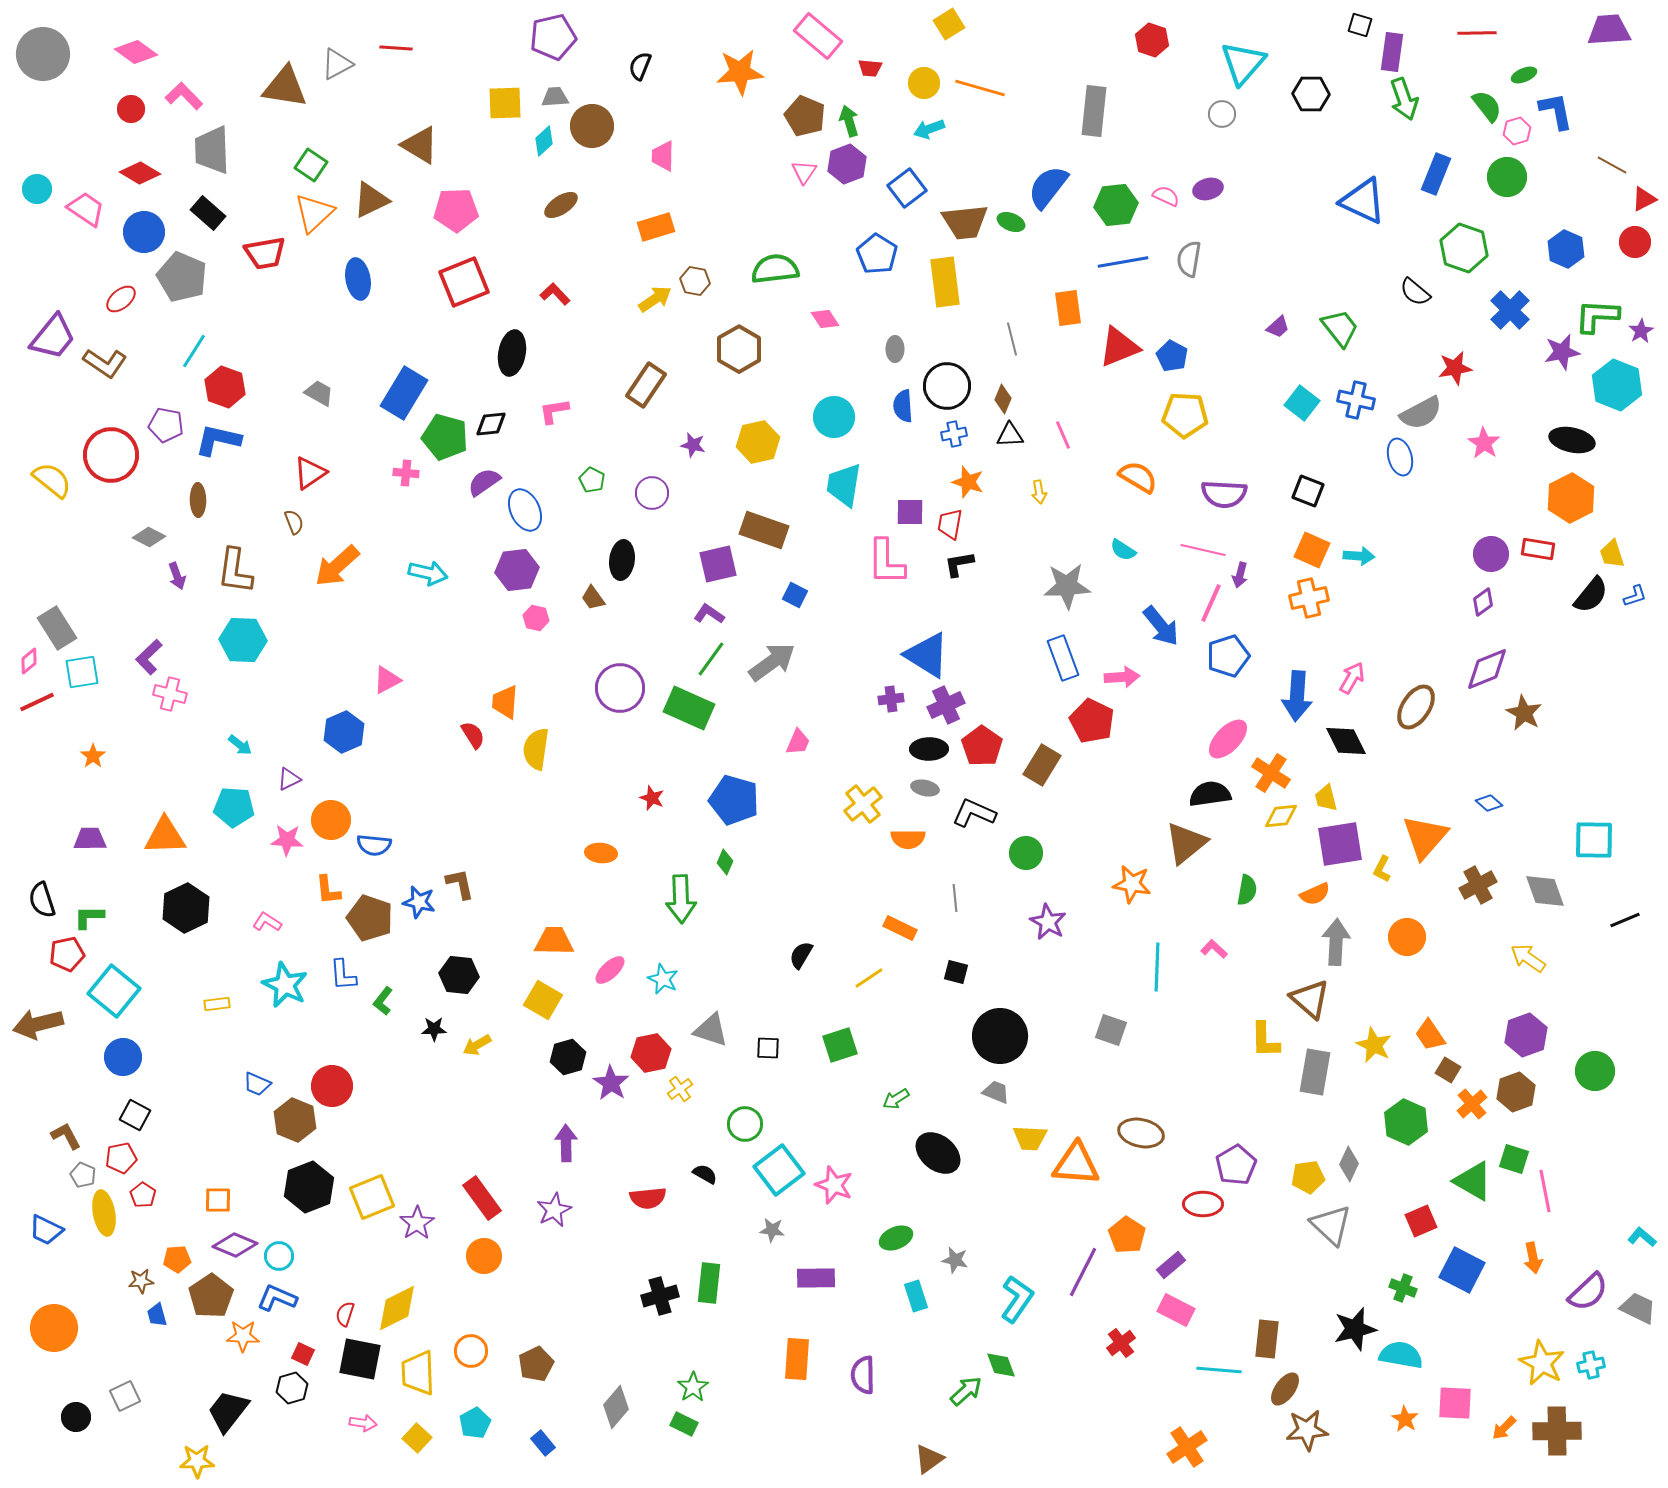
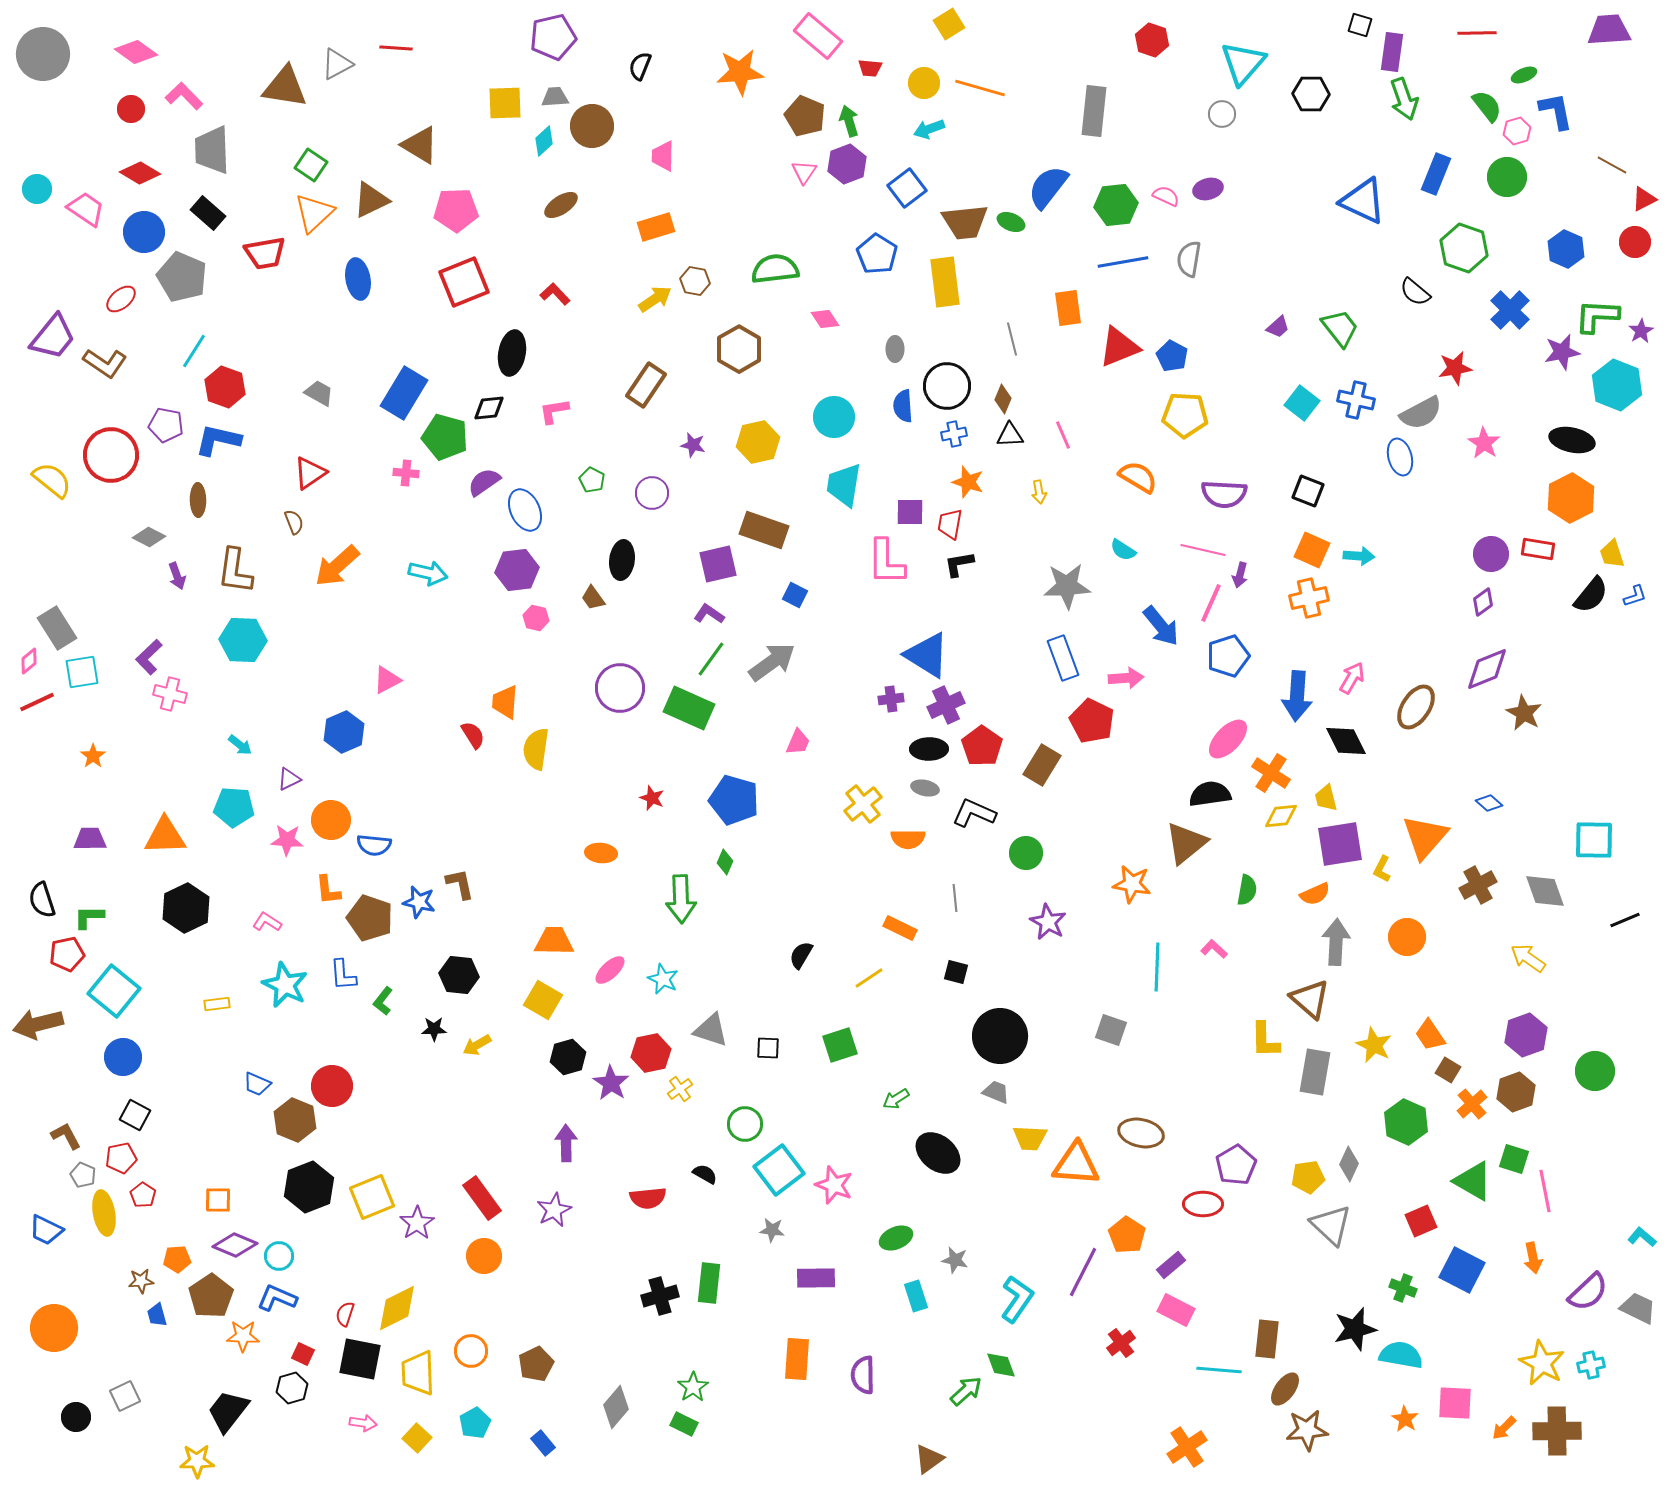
black diamond at (491, 424): moved 2 px left, 16 px up
pink arrow at (1122, 677): moved 4 px right, 1 px down
